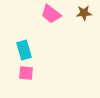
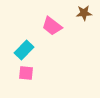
pink trapezoid: moved 1 px right, 12 px down
cyan rectangle: rotated 60 degrees clockwise
